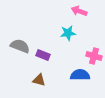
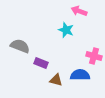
cyan star: moved 2 px left, 3 px up; rotated 28 degrees clockwise
purple rectangle: moved 2 px left, 8 px down
brown triangle: moved 17 px right
